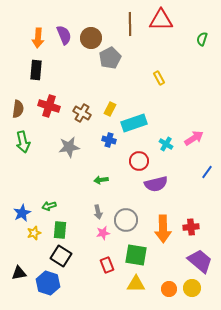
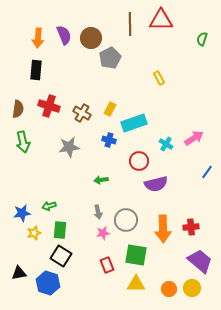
blue star at (22, 213): rotated 18 degrees clockwise
